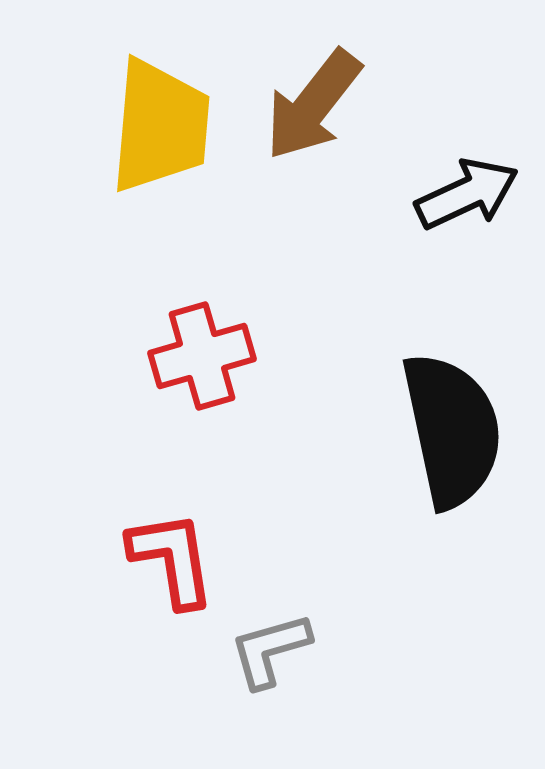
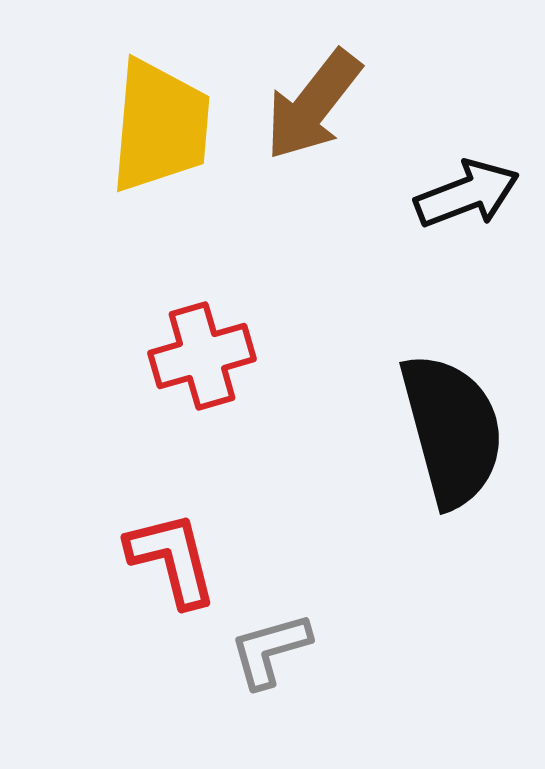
black arrow: rotated 4 degrees clockwise
black semicircle: rotated 3 degrees counterclockwise
red L-shape: rotated 5 degrees counterclockwise
